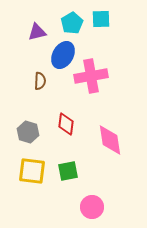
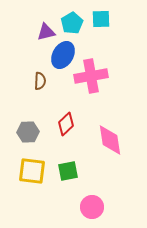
purple triangle: moved 9 px right
red diamond: rotated 40 degrees clockwise
gray hexagon: rotated 20 degrees counterclockwise
